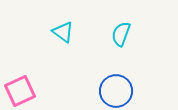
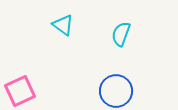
cyan triangle: moved 7 px up
